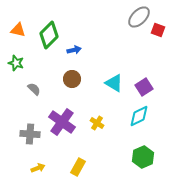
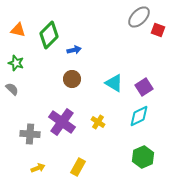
gray semicircle: moved 22 px left
yellow cross: moved 1 px right, 1 px up
